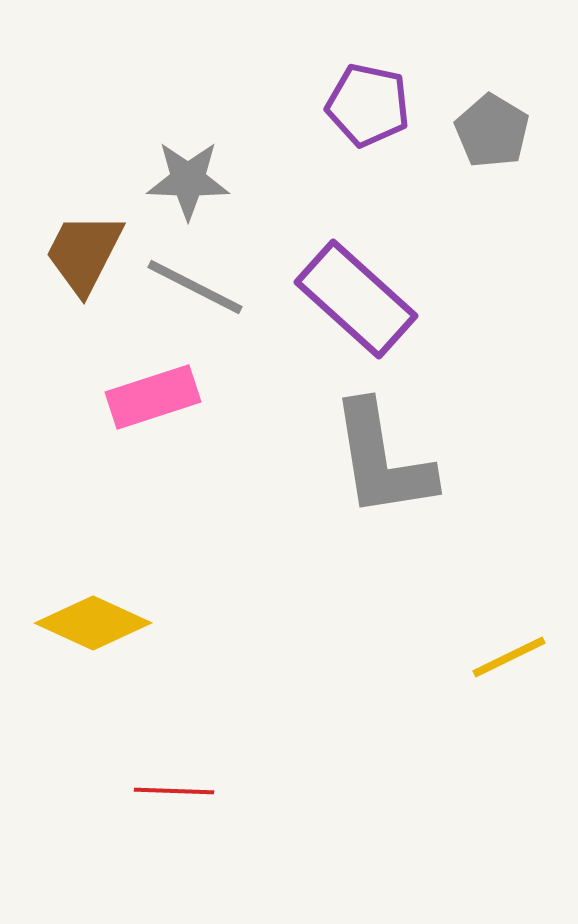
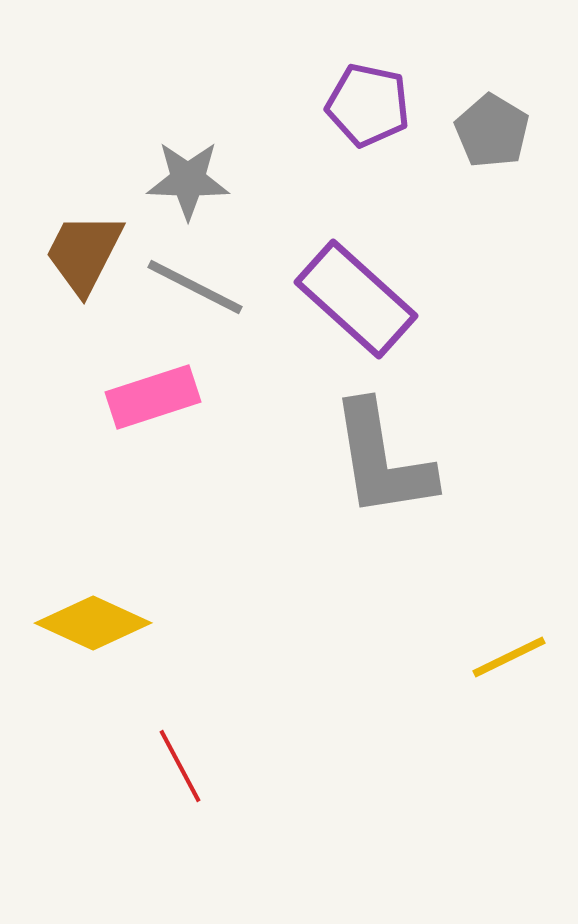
red line: moved 6 px right, 25 px up; rotated 60 degrees clockwise
